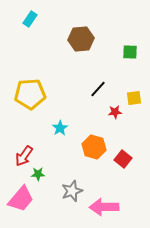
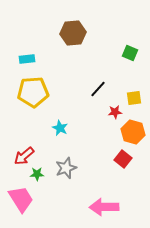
cyan rectangle: moved 3 px left, 40 px down; rotated 49 degrees clockwise
brown hexagon: moved 8 px left, 6 px up
green square: moved 1 px down; rotated 21 degrees clockwise
yellow pentagon: moved 3 px right, 2 px up
cyan star: rotated 14 degrees counterclockwise
orange hexagon: moved 39 px right, 15 px up
red arrow: rotated 15 degrees clockwise
green star: moved 1 px left
gray star: moved 6 px left, 23 px up
pink trapezoid: rotated 72 degrees counterclockwise
